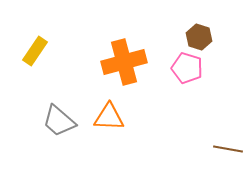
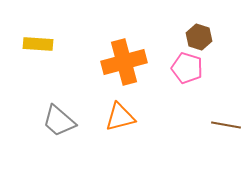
yellow rectangle: moved 3 px right, 7 px up; rotated 60 degrees clockwise
orange triangle: moved 11 px right; rotated 16 degrees counterclockwise
brown line: moved 2 px left, 24 px up
